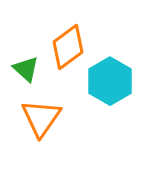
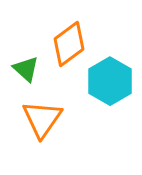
orange diamond: moved 1 px right, 3 px up
orange triangle: moved 1 px right, 1 px down
